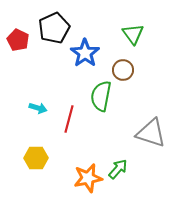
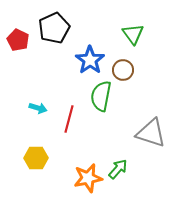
blue star: moved 5 px right, 7 px down
